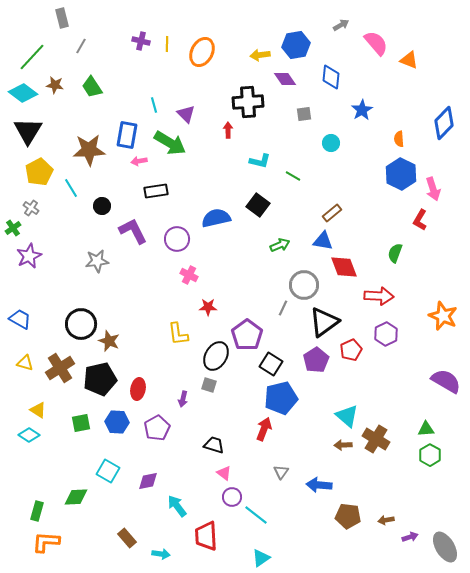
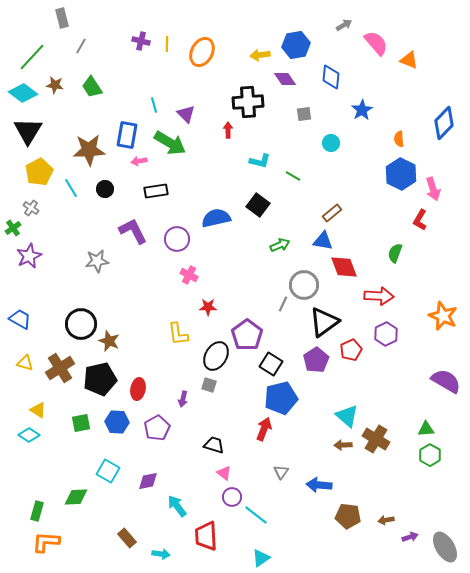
gray arrow at (341, 25): moved 3 px right
black circle at (102, 206): moved 3 px right, 17 px up
gray line at (283, 308): moved 4 px up
